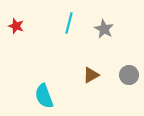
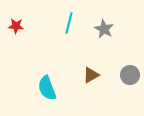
red star: rotated 14 degrees counterclockwise
gray circle: moved 1 px right
cyan semicircle: moved 3 px right, 8 px up
